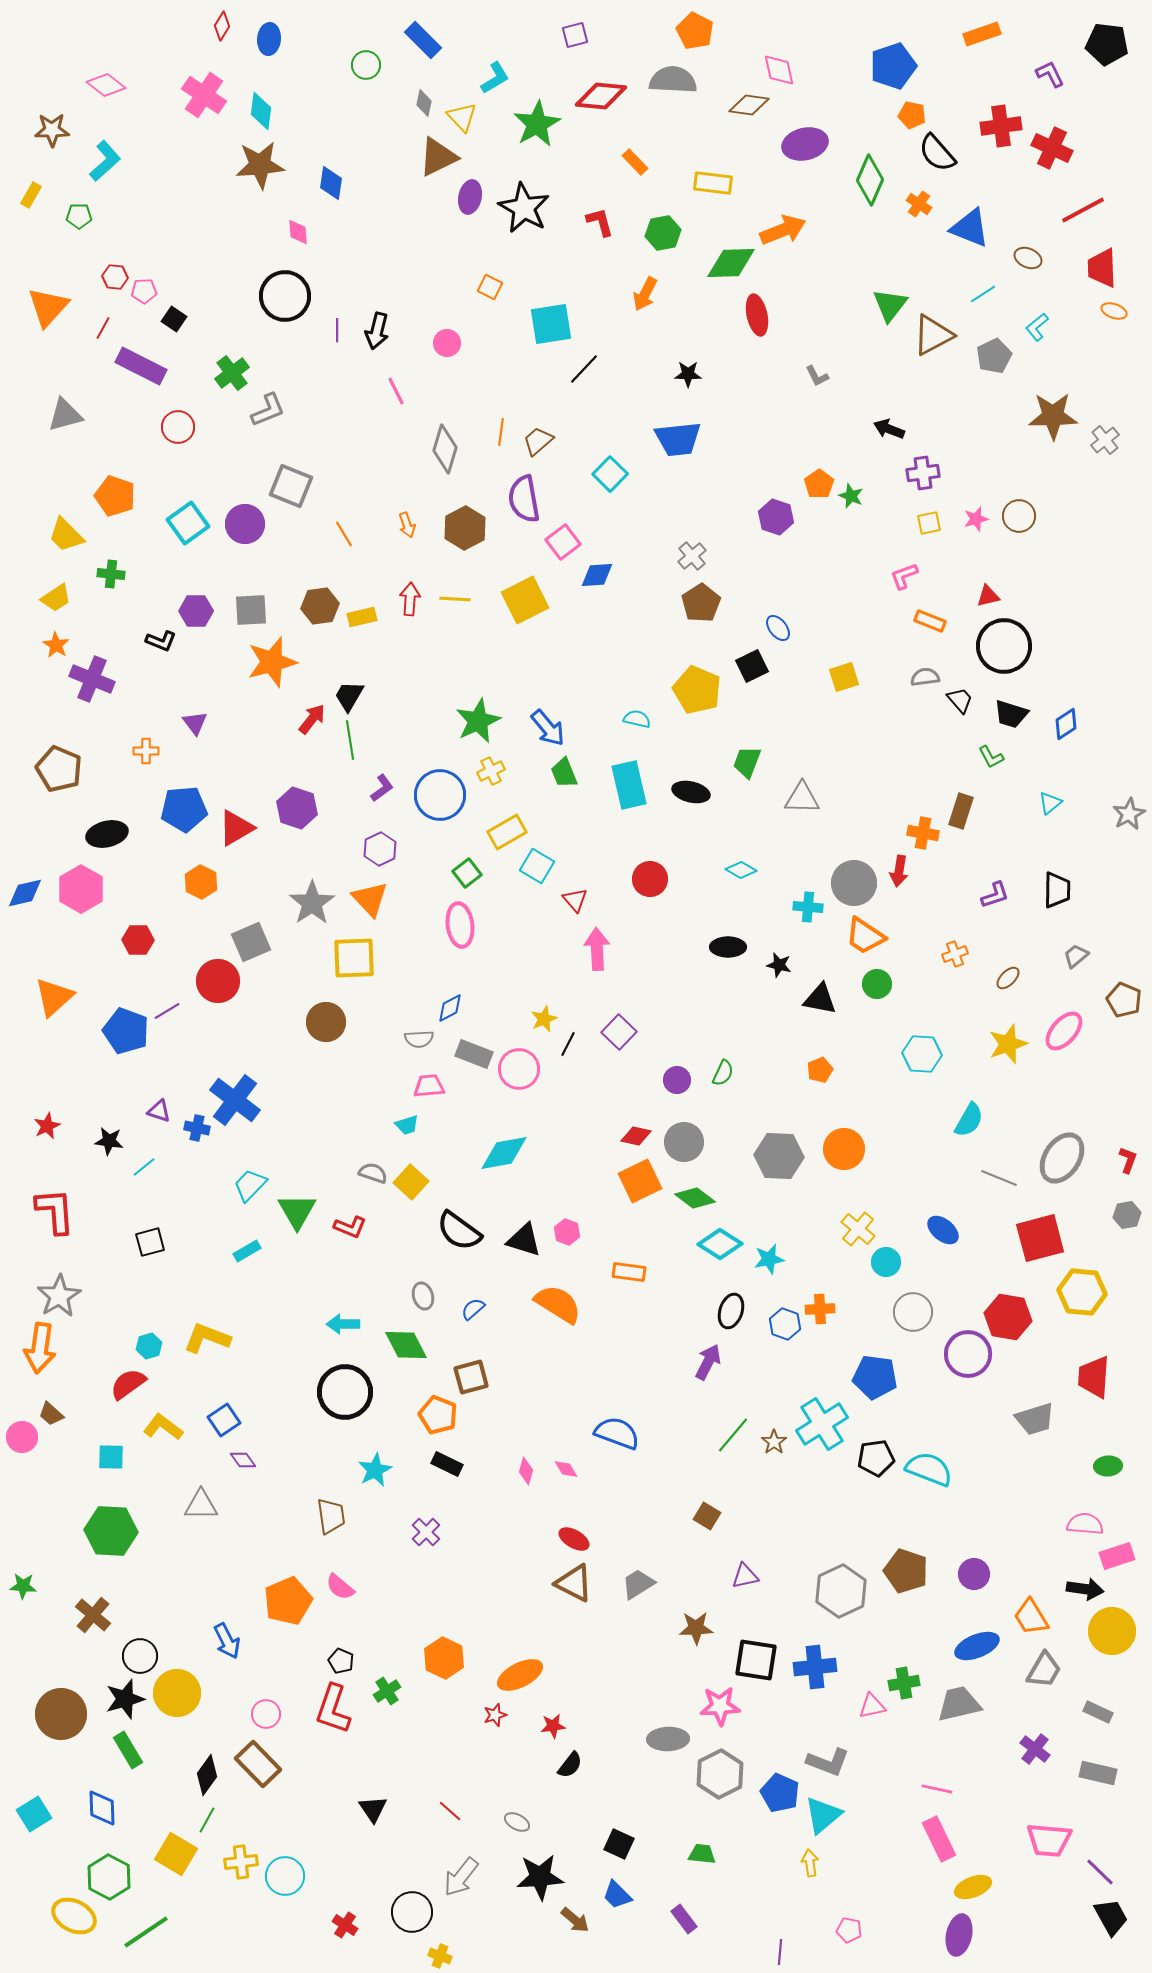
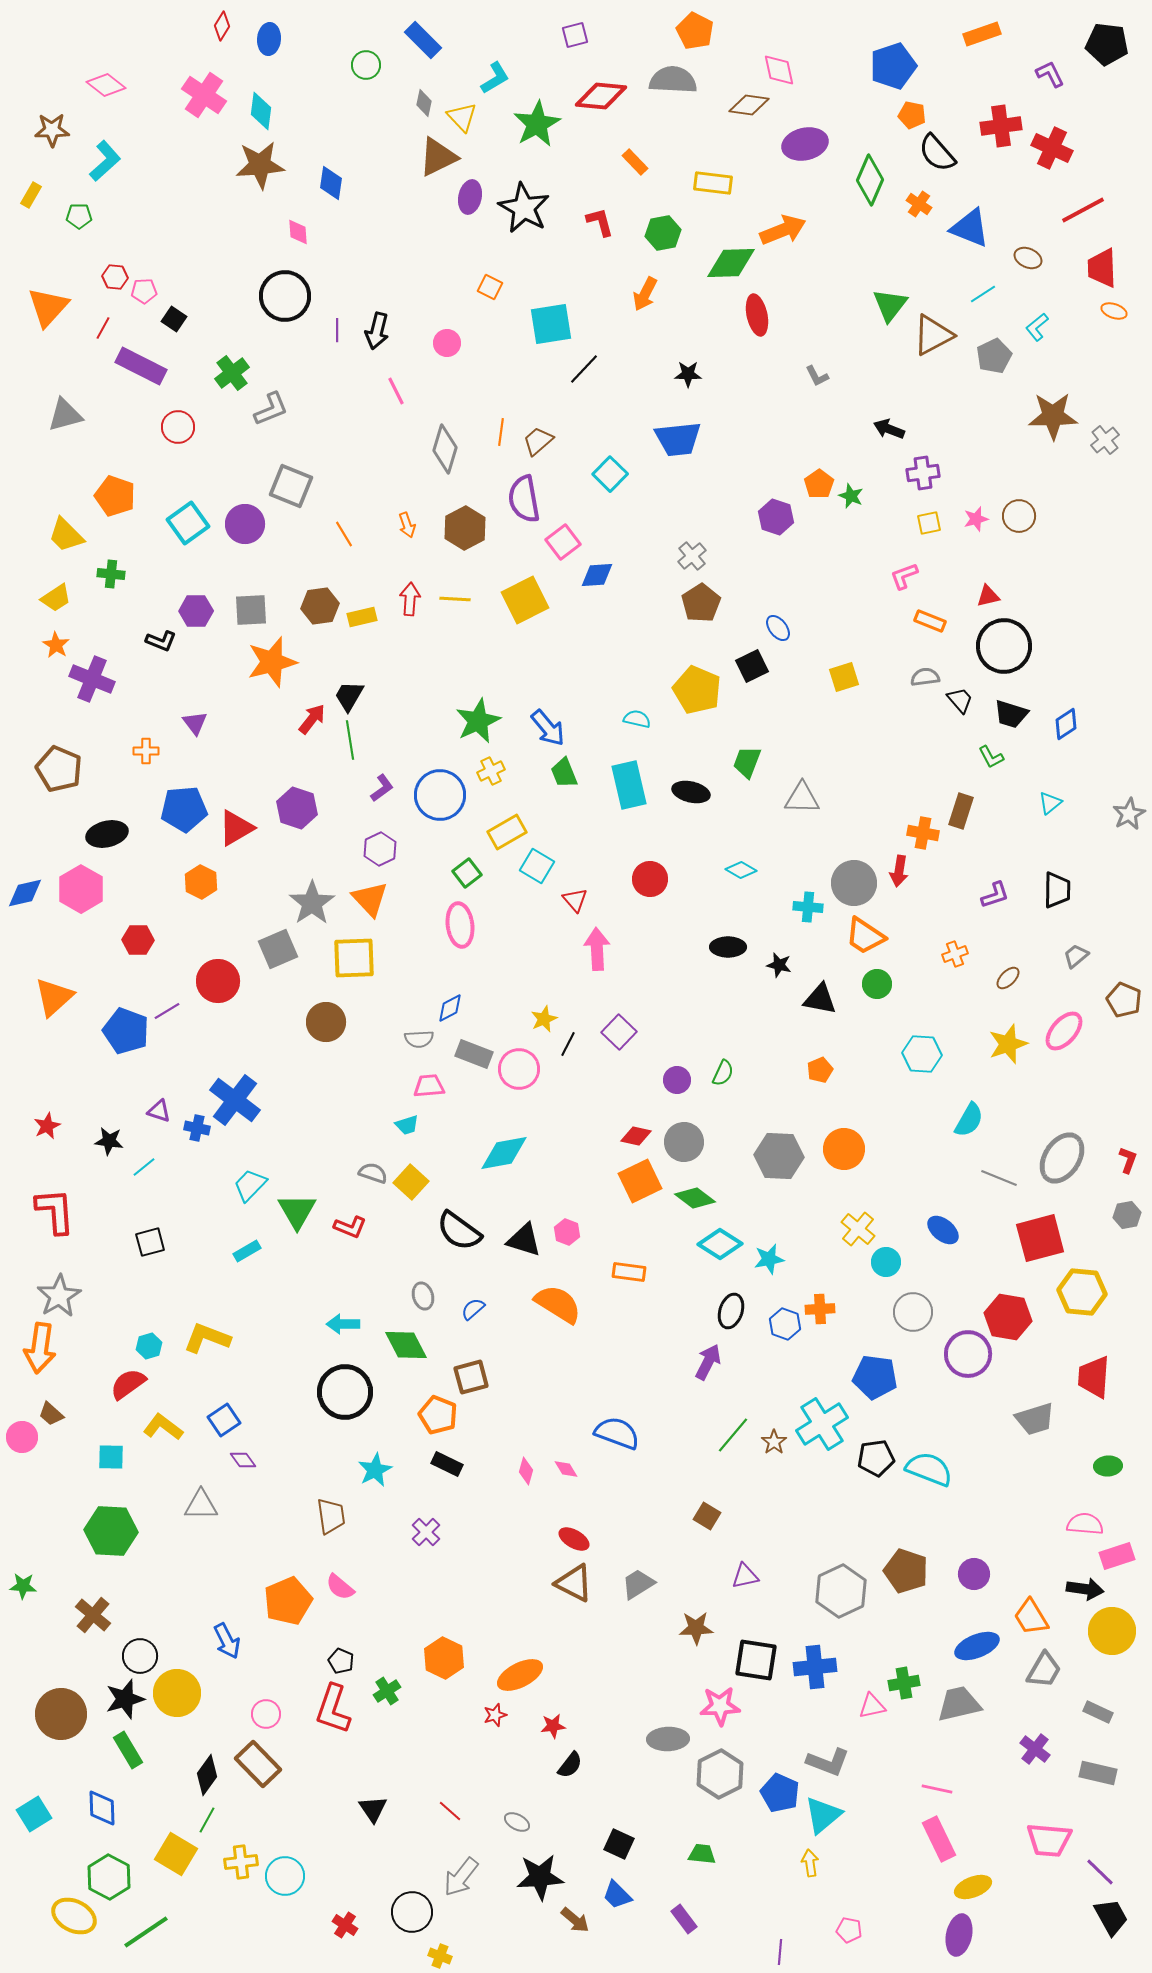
gray L-shape at (268, 410): moved 3 px right, 1 px up
gray square at (251, 942): moved 27 px right, 7 px down
